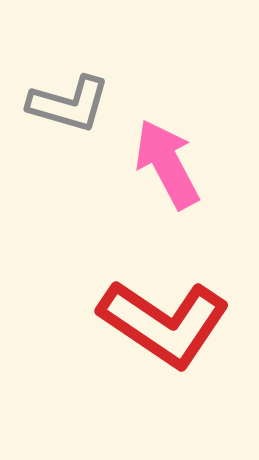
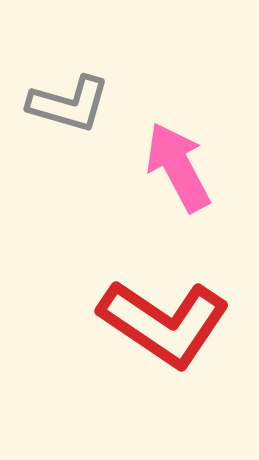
pink arrow: moved 11 px right, 3 px down
